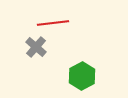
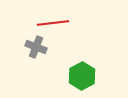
gray cross: rotated 20 degrees counterclockwise
